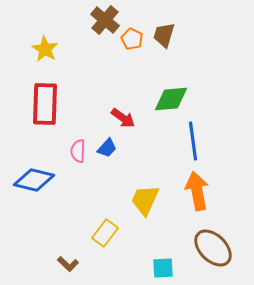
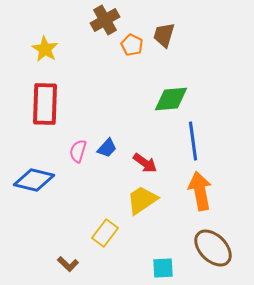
brown cross: rotated 20 degrees clockwise
orange pentagon: moved 6 px down
red arrow: moved 22 px right, 45 px down
pink semicircle: rotated 15 degrees clockwise
orange arrow: moved 3 px right
yellow trapezoid: moved 3 px left; rotated 32 degrees clockwise
